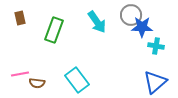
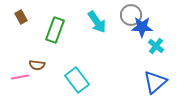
brown rectangle: moved 1 px right, 1 px up; rotated 16 degrees counterclockwise
green rectangle: moved 1 px right
cyan cross: rotated 28 degrees clockwise
pink line: moved 3 px down
brown semicircle: moved 18 px up
